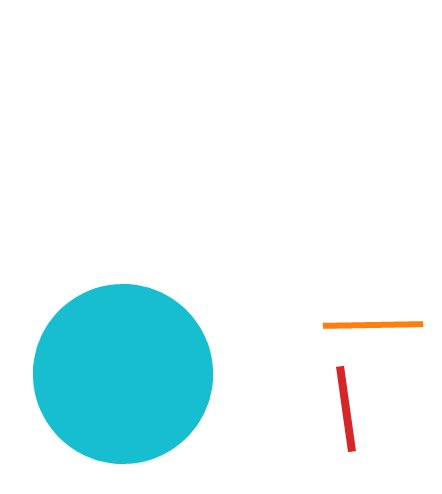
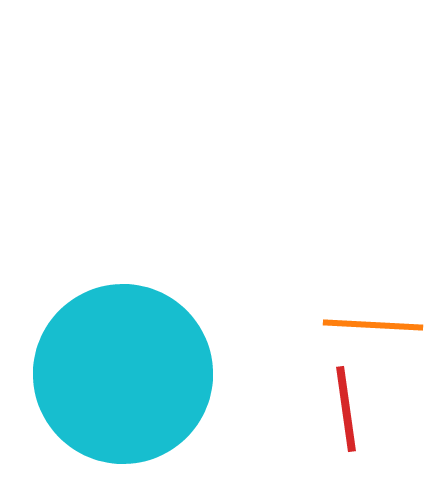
orange line: rotated 4 degrees clockwise
